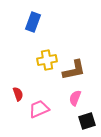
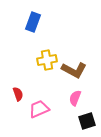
brown L-shape: rotated 40 degrees clockwise
